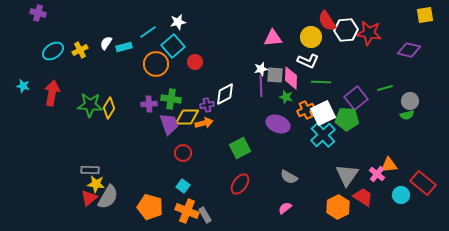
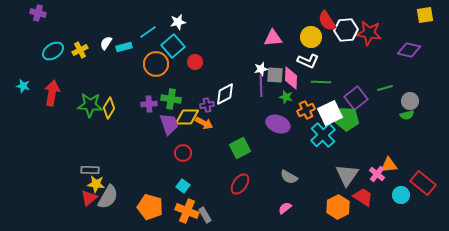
white square at (323, 113): moved 7 px right
orange arrow at (204, 123): rotated 42 degrees clockwise
